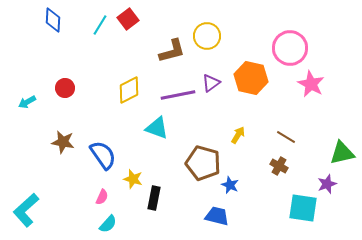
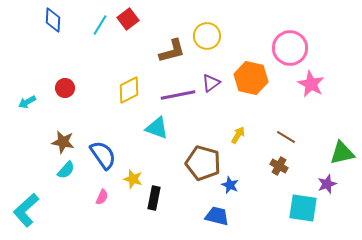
cyan semicircle: moved 42 px left, 54 px up
